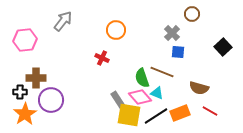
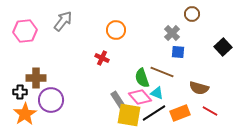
pink hexagon: moved 9 px up
black line: moved 2 px left, 3 px up
